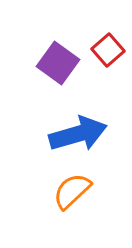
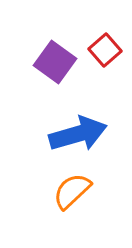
red square: moved 3 px left
purple square: moved 3 px left, 1 px up
